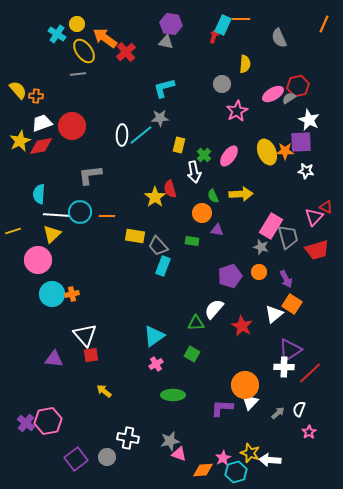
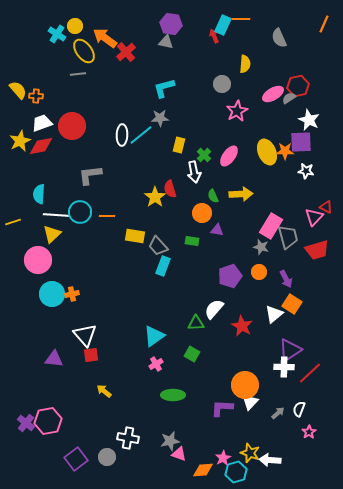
yellow circle at (77, 24): moved 2 px left, 2 px down
red arrow at (214, 36): rotated 40 degrees counterclockwise
yellow line at (13, 231): moved 9 px up
